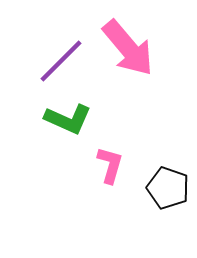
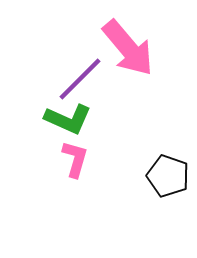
purple line: moved 19 px right, 18 px down
pink L-shape: moved 35 px left, 6 px up
black pentagon: moved 12 px up
